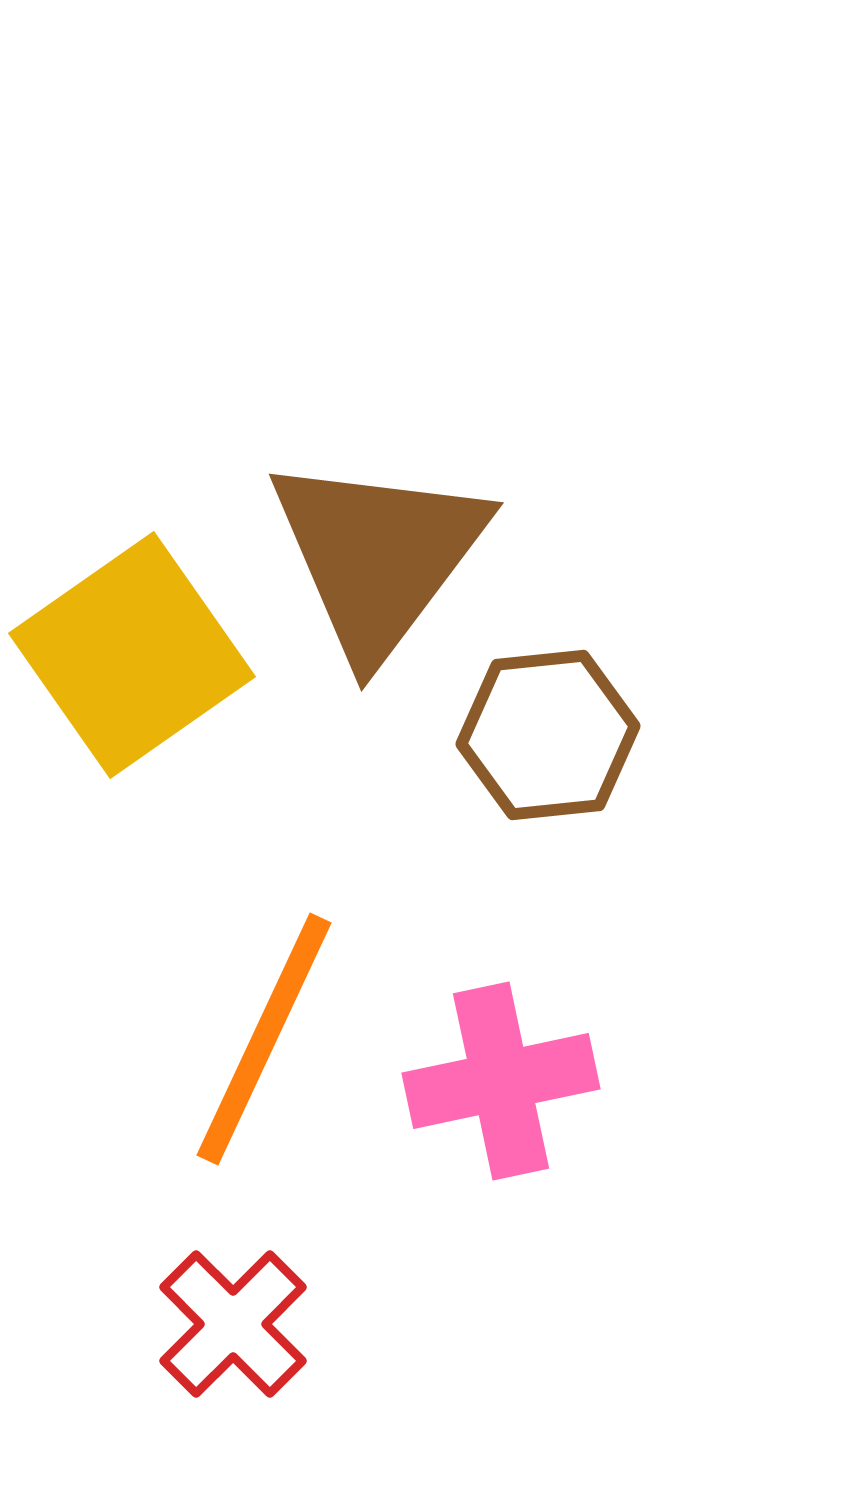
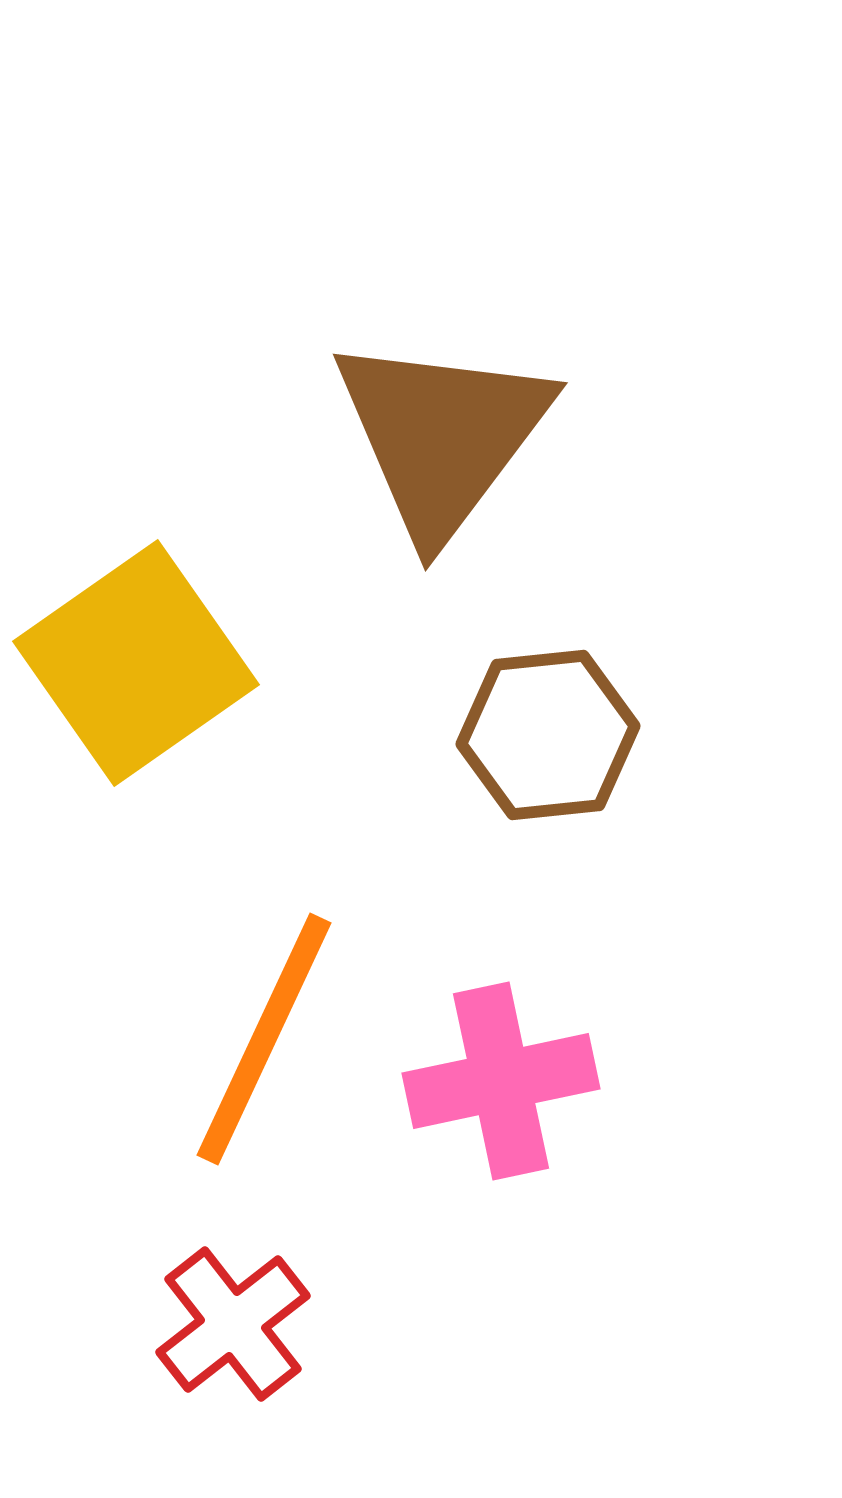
brown triangle: moved 64 px right, 120 px up
yellow square: moved 4 px right, 8 px down
red cross: rotated 7 degrees clockwise
